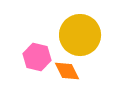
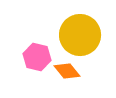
orange diamond: rotated 12 degrees counterclockwise
